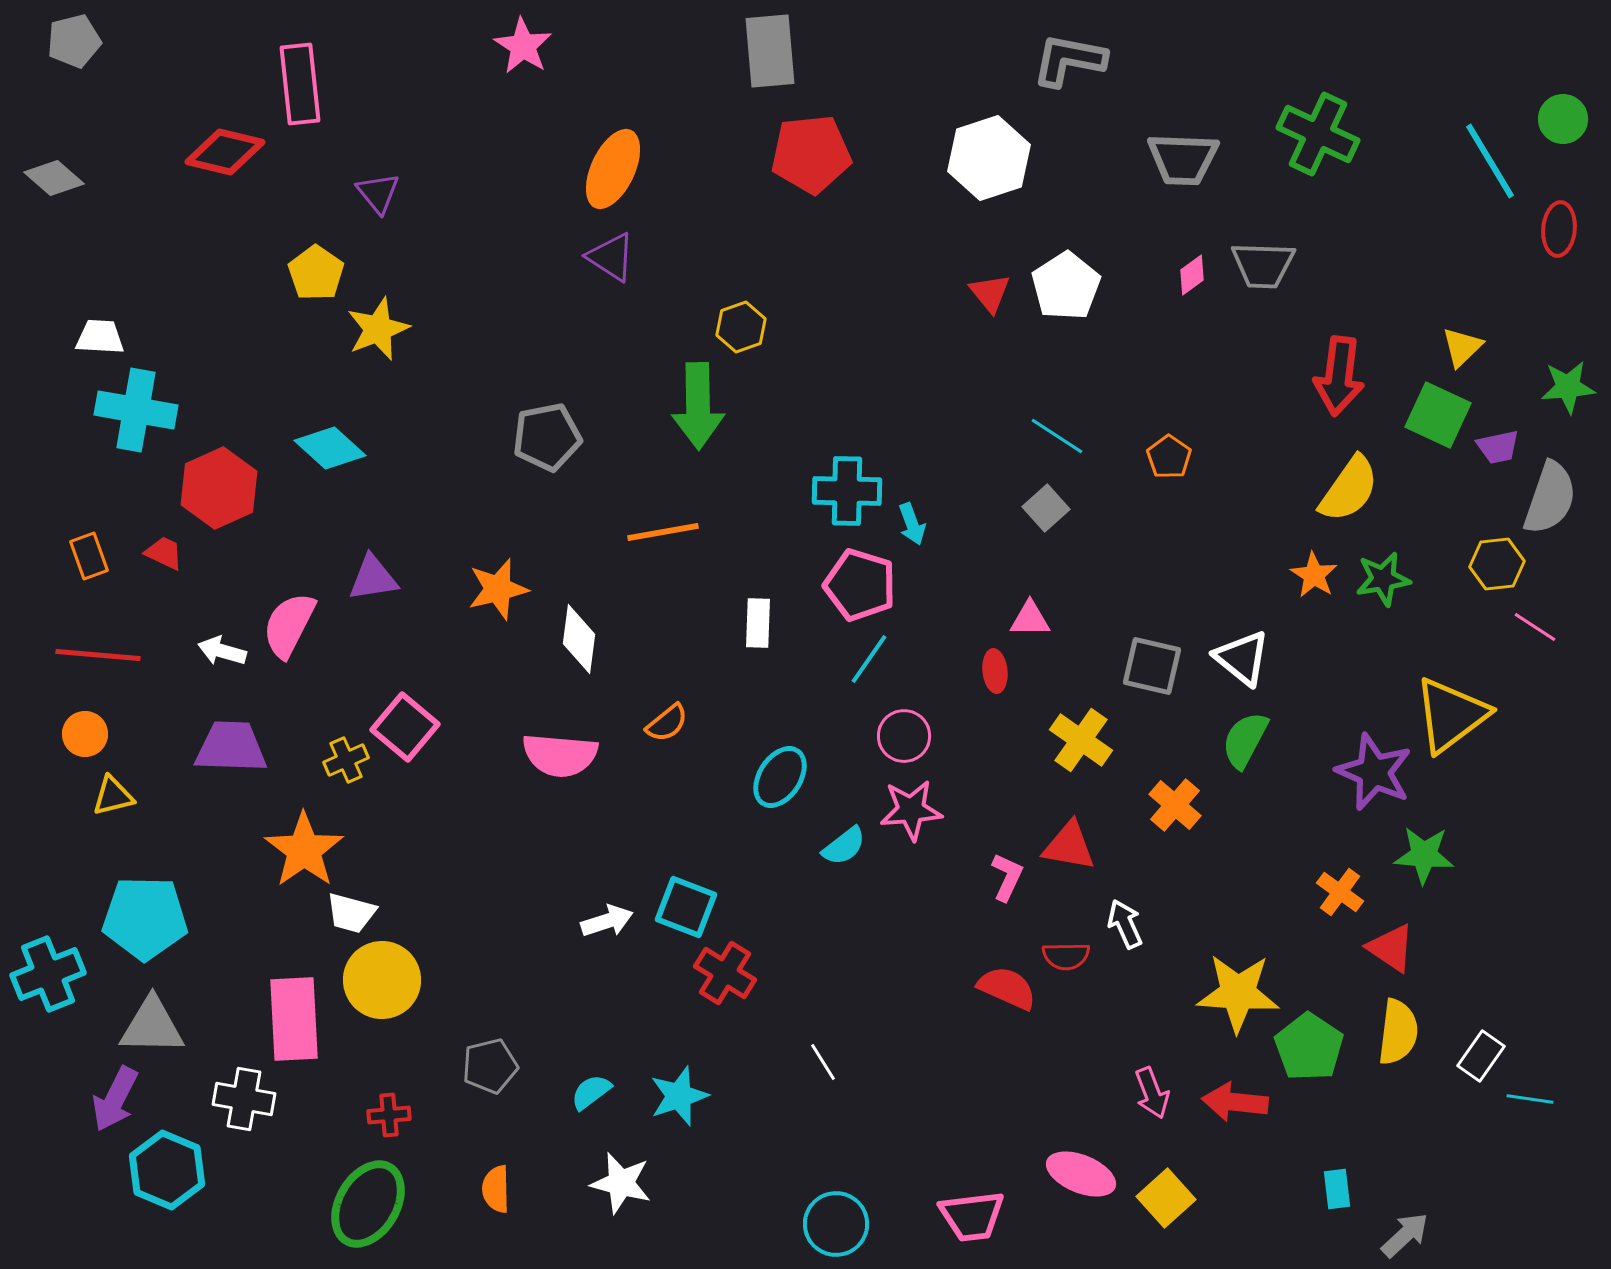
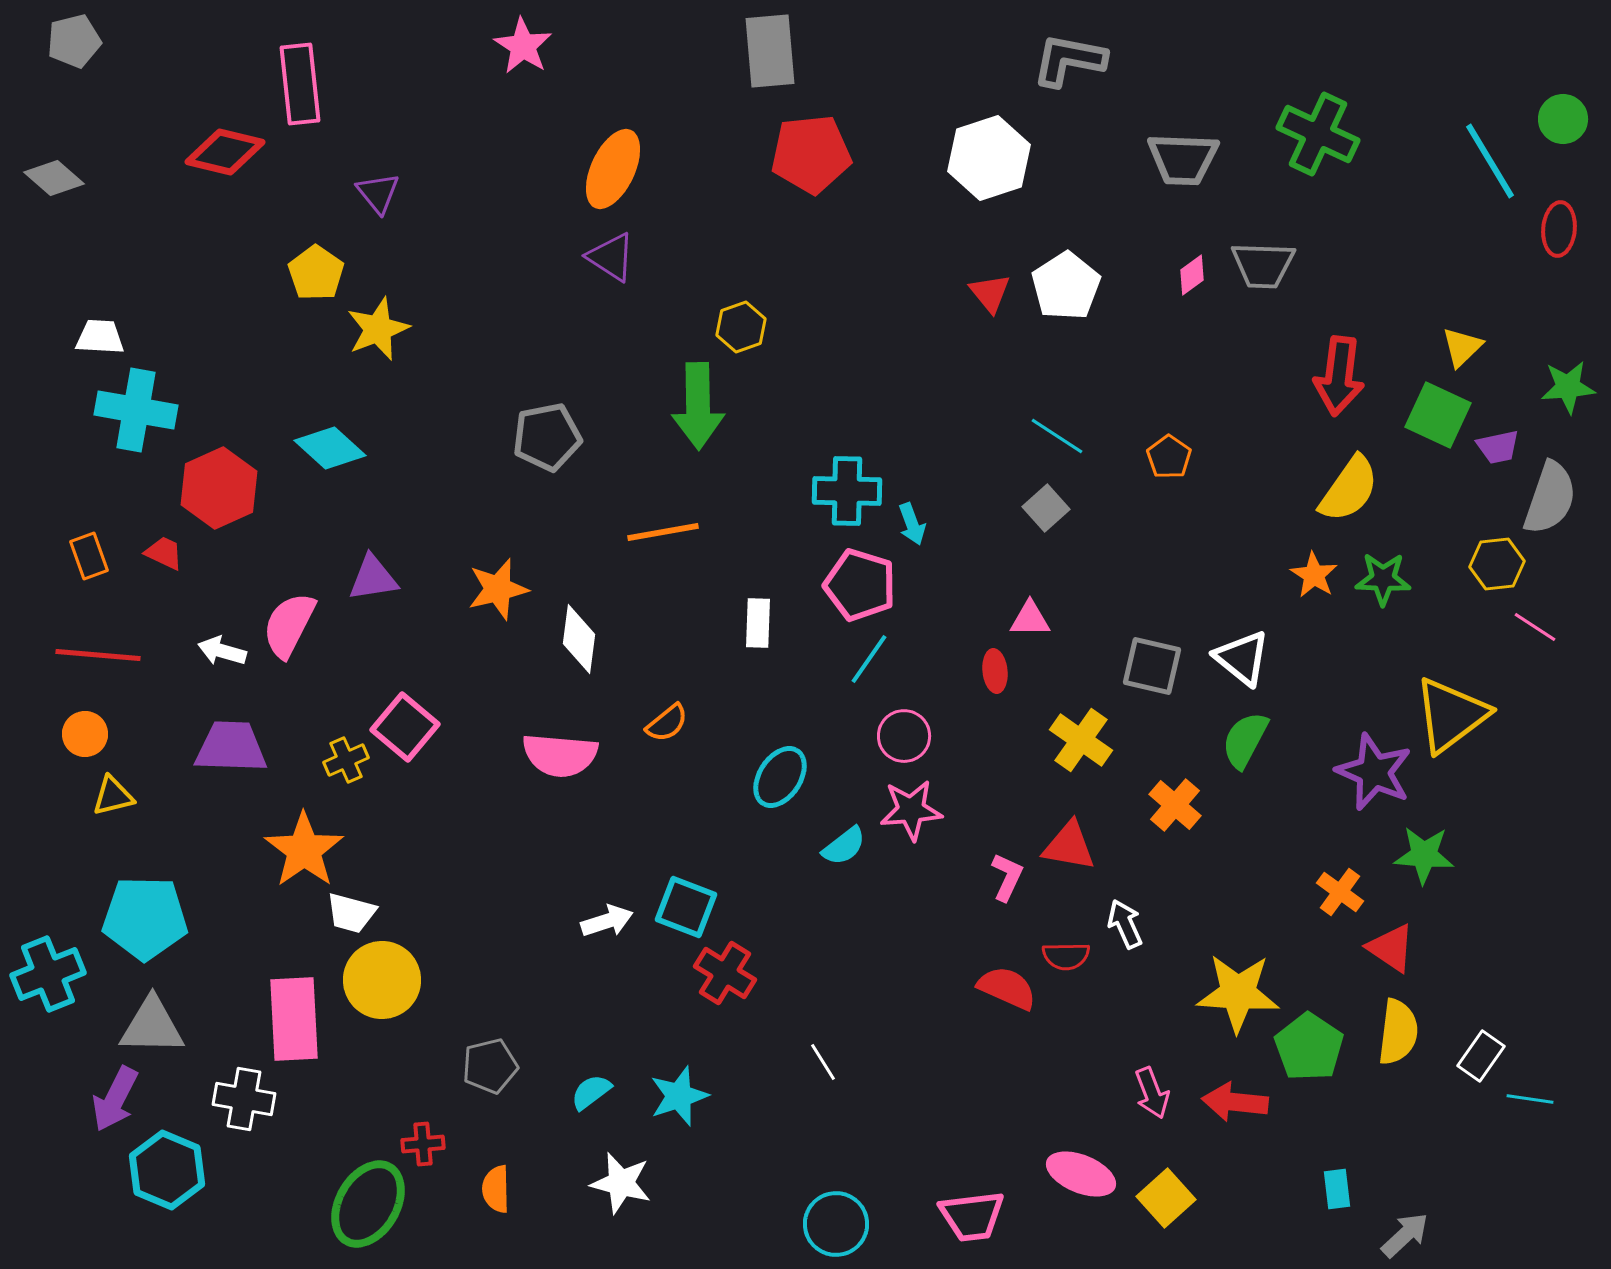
green star at (1383, 579): rotated 12 degrees clockwise
red cross at (389, 1115): moved 34 px right, 29 px down
